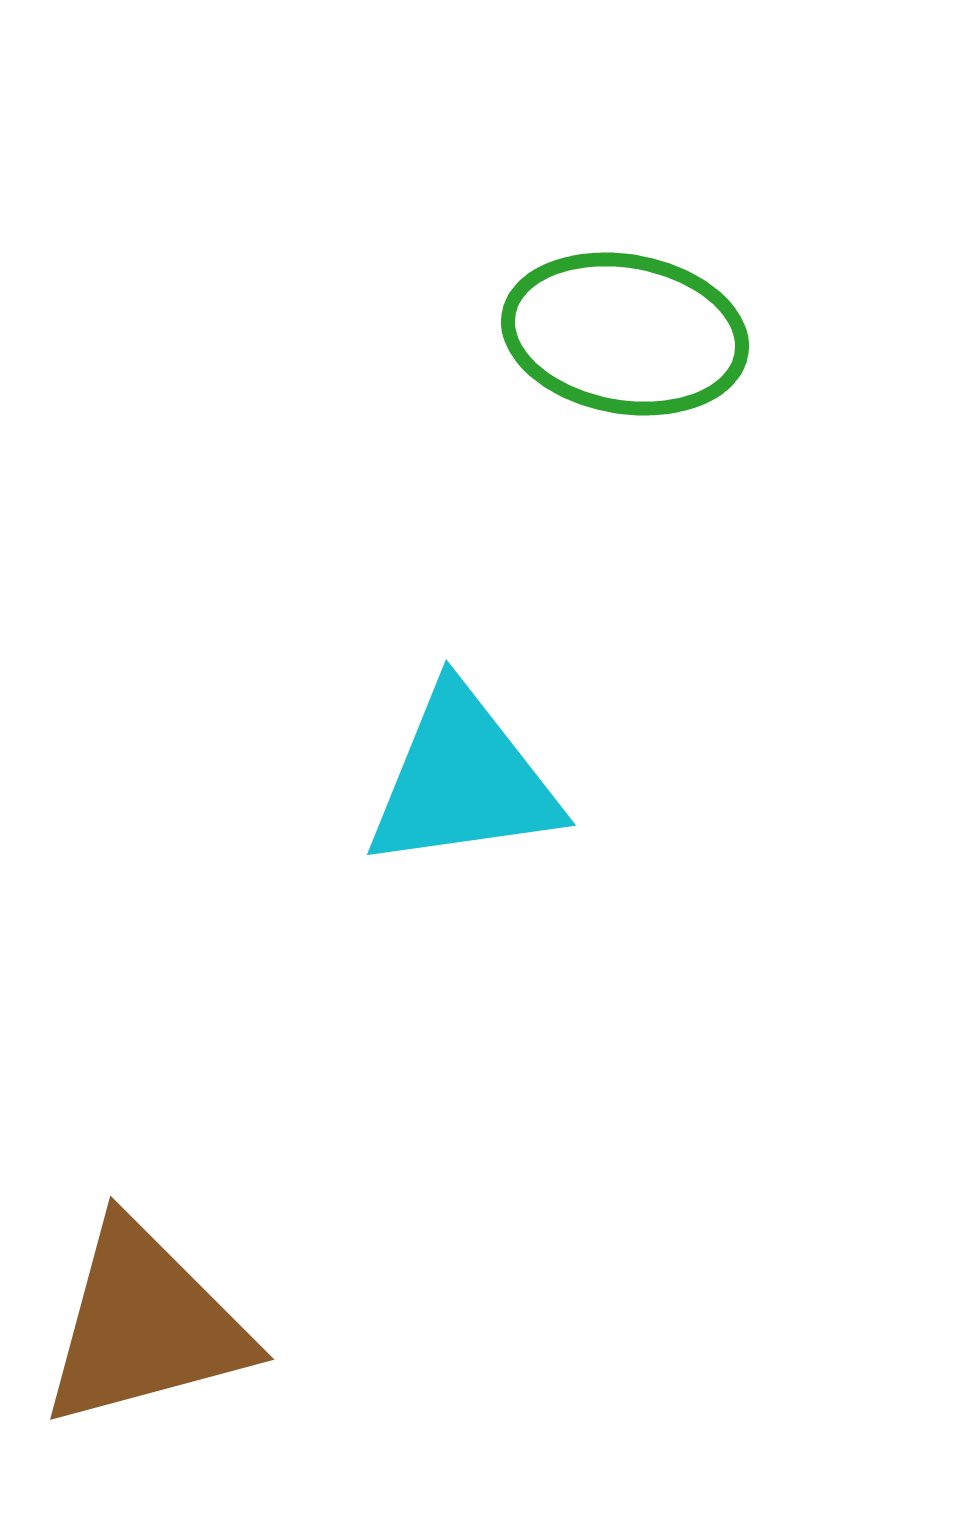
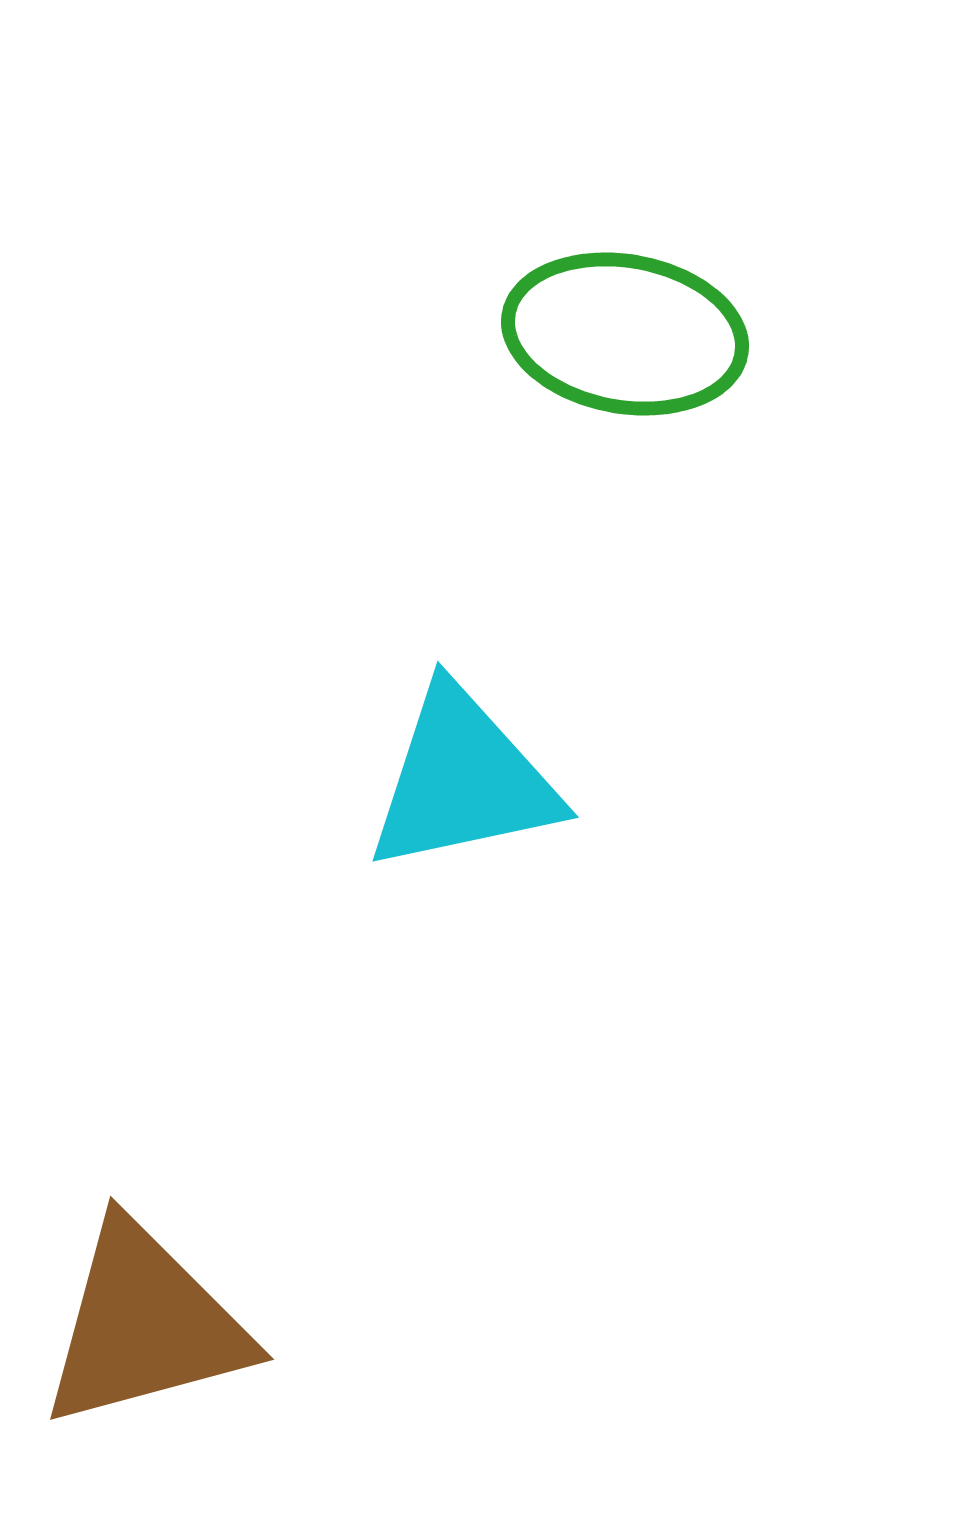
cyan triangle: rotated 4 degrees counterclockwise
